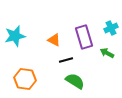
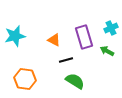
green arrow: moved 2 px up
